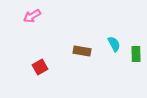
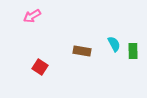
green rectangle: moved 3 px left, 3 px up
red square: rotated 28 degrees counterclockwise
